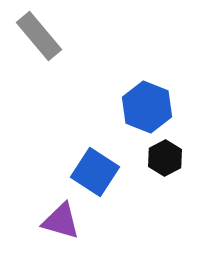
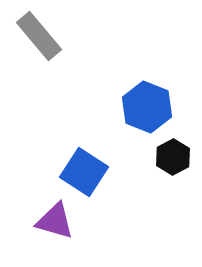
black hexagon: moved 8 px right, 1 px up
blue square: moved 11 px left
purple triangle: moved 6 px left
